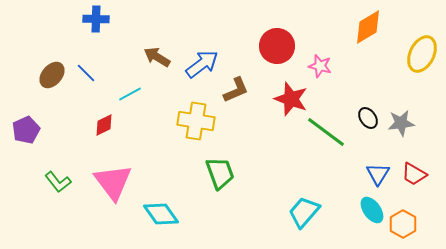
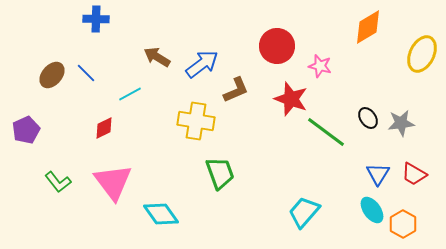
red diamond: moved 3 px down
